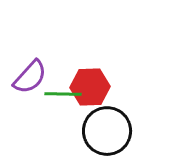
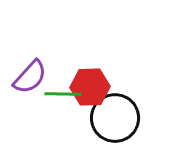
black circle: moved 8 px right, 13 px up
